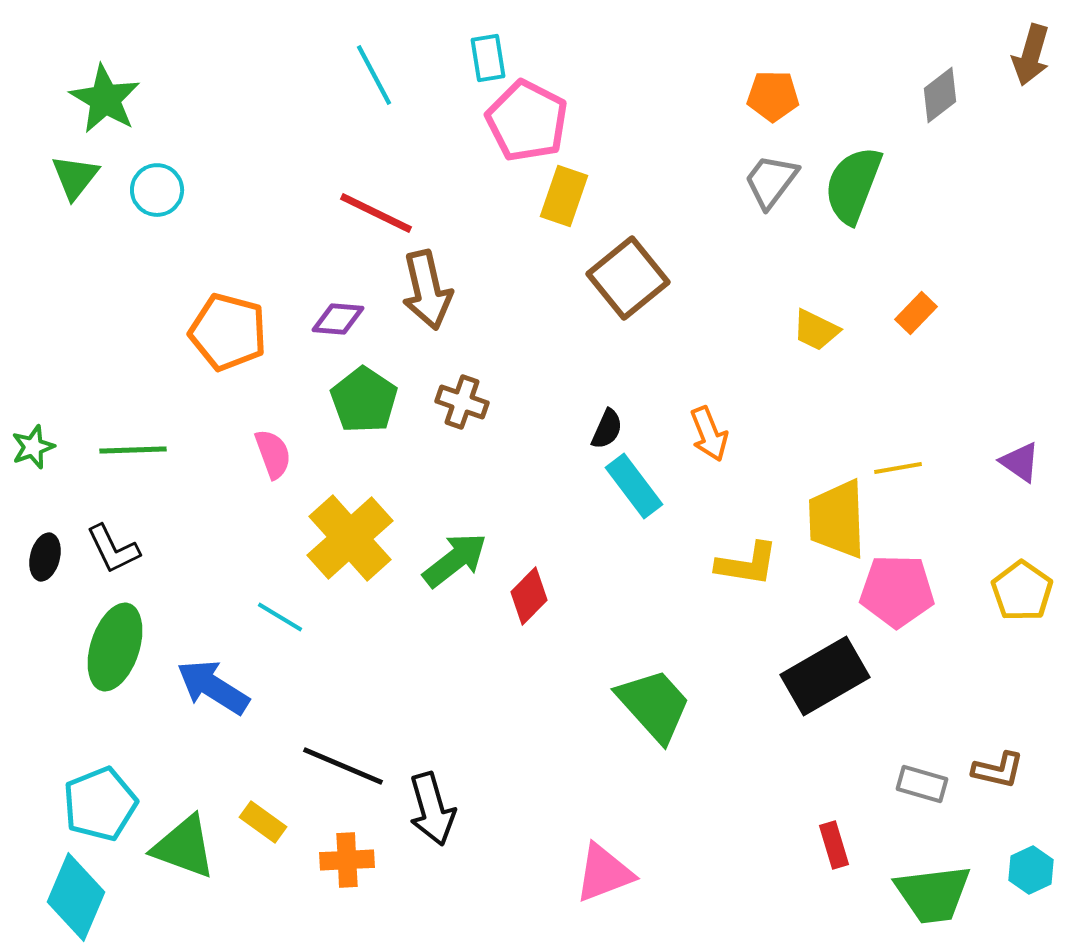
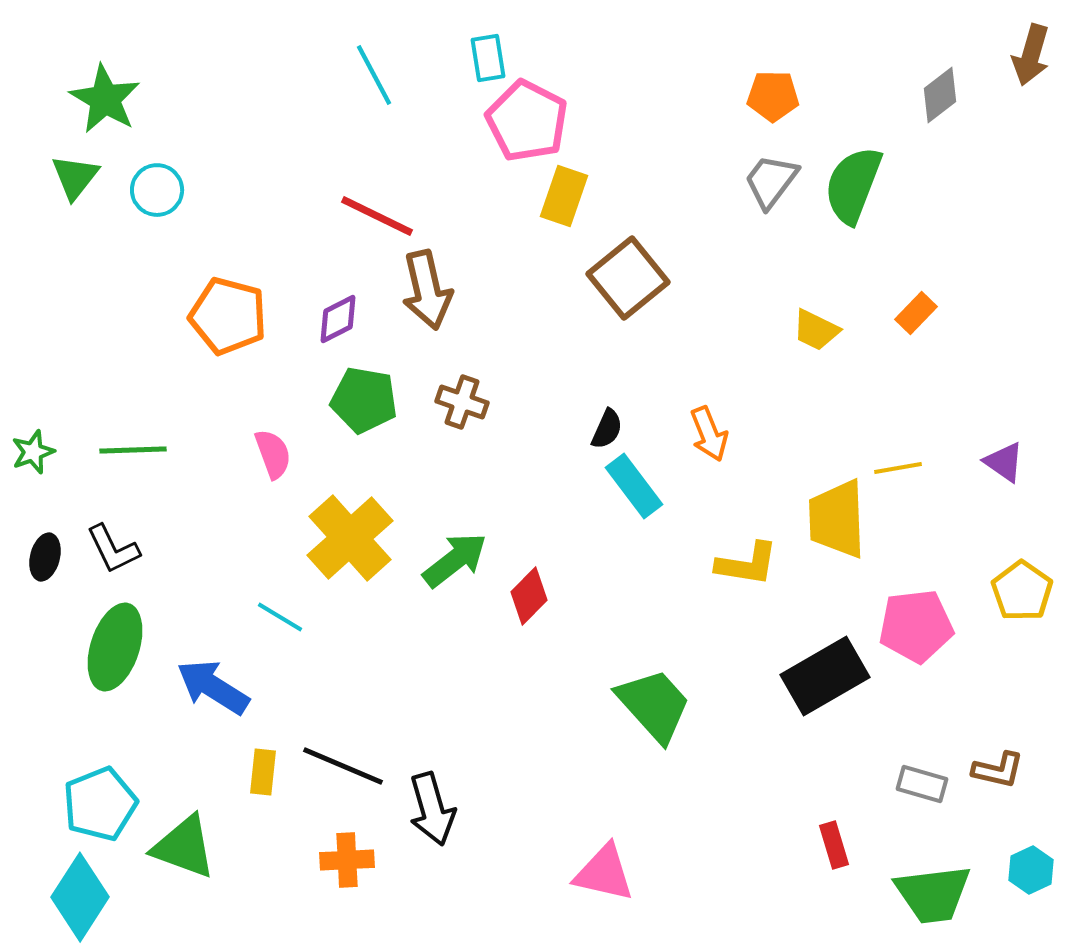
red line at (376, 213): moved 1 px right, 3 px down
purple diamond at (338, 319): rotated 32 degrees counterclockwise
orange pentagon at (228, 332): moved 16 px up
green pentagon at (364, 400): rotated 24 degrees counterclockwise
green star at (33, 447): moved 5 px down
purple triangle at (1020, 462): moved 16 px left
pink pentagon at (897, 591): moved 19 px right, 35 px down; rotated 8 degrees counterclockwise
yellow rectangle at (263, 822): moved 50 px up; rotated 60 degrees clockwise
pink triangle at (604, 873): rotated 34 degrees clockwise
cyan diamond at (76, 897): moved 4 px right; rotated 10 degrees clockwise
